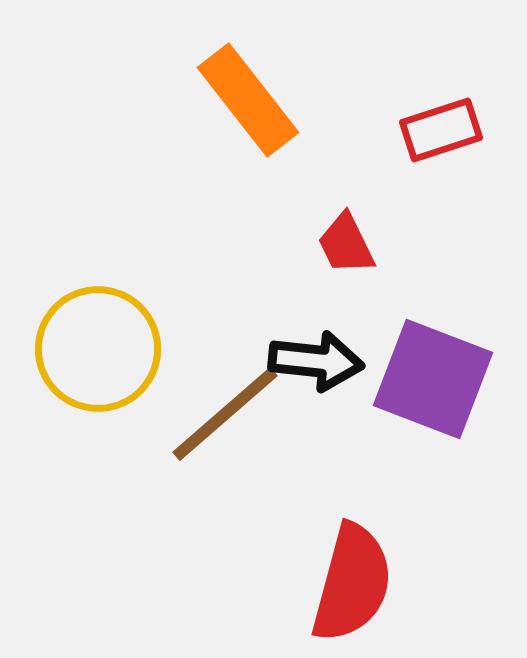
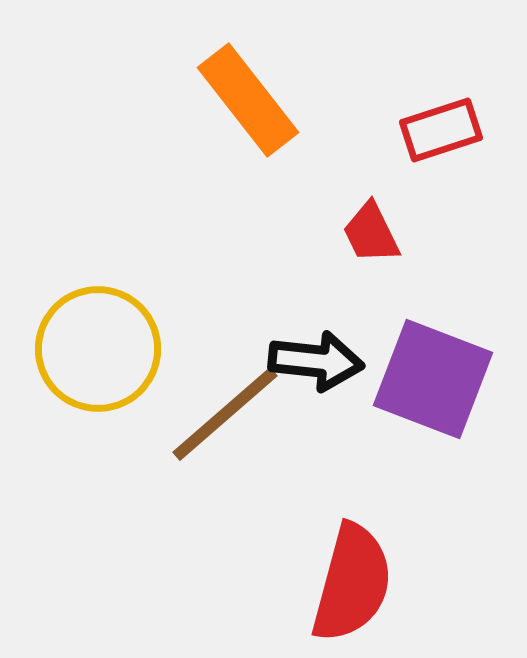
red trapezoid: moved 25 px right, 11 px up
